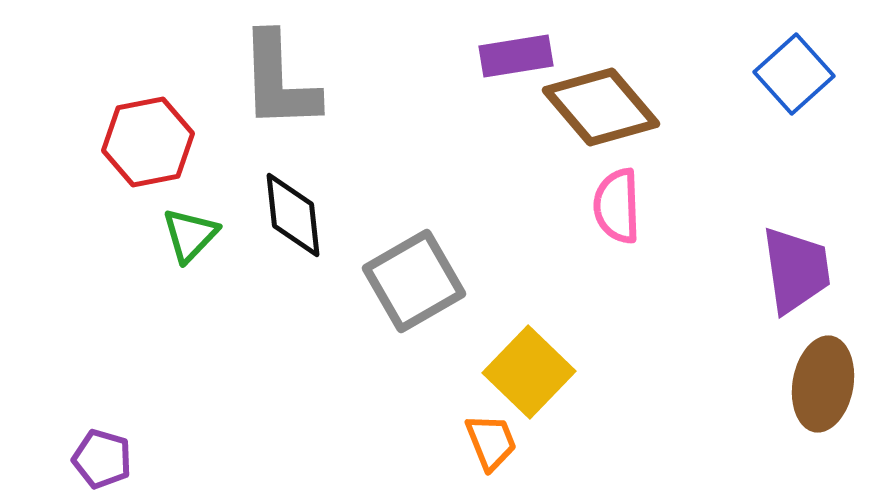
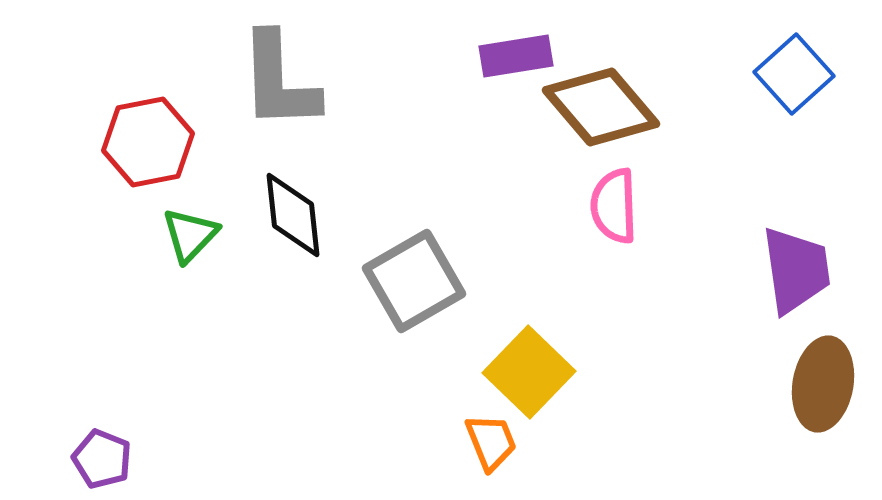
pink semicircle: moved 3 px left
purple pentagon: rotated 6 degrees clockwise
